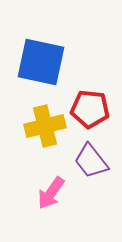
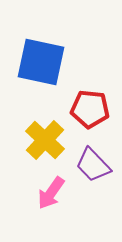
yellow cross: moved 14 px down; rotated 33 degrees counterclockwise
purple trapezoid: moved 2 px right, 4 px down; rotated 6 degrees counterclockwise
